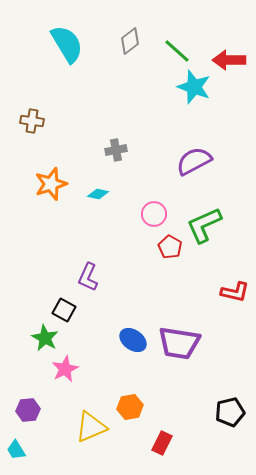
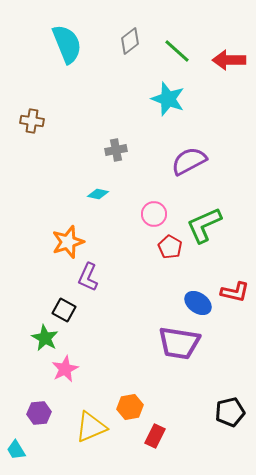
cyan semicircle: rotated 9 degrees clockwise
cyan star: moved 26 px left, 12 px down
purple semicircle: moved 5 px left
orange star: moved 17 px right, 58 px down
blue ellipse: moved 65 px right, 37 px up
purple hexagon: moved 11 px right, 3 px down
red rectangle: moved 7 px left, 7 px up
